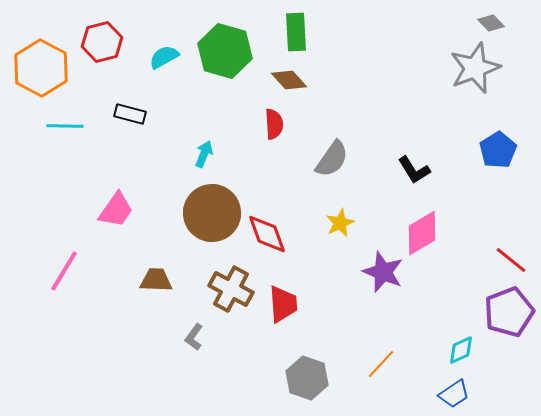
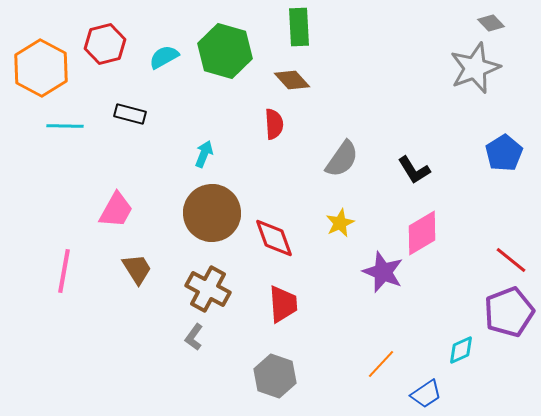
green rectangle: moved 3 px right, 5 px up
red hexagon: moved 3 px right, 2 px down
brown diamond: moved 3 px right
blue pentagon: moved 6 px right, 3 px down
gray semicircle: moved 10 px right
pink trapezoid: rotated 6 degrees counterclockwise
red diamond: moved 7 px right, 4 px down
pink line: rotated 21 degrees counterclockwise
brown trapezoid: moved 19 px left, 11 px up; rotated 56 degrees clockwise
brown cross: moved 23 px left
gray hexagon: moved 32 px left, 2 px up
blue trapezoid: moved 28 px left
